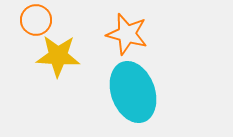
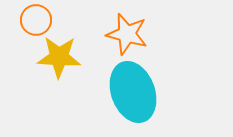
yellow star: moved 1 px right, 1 px down
